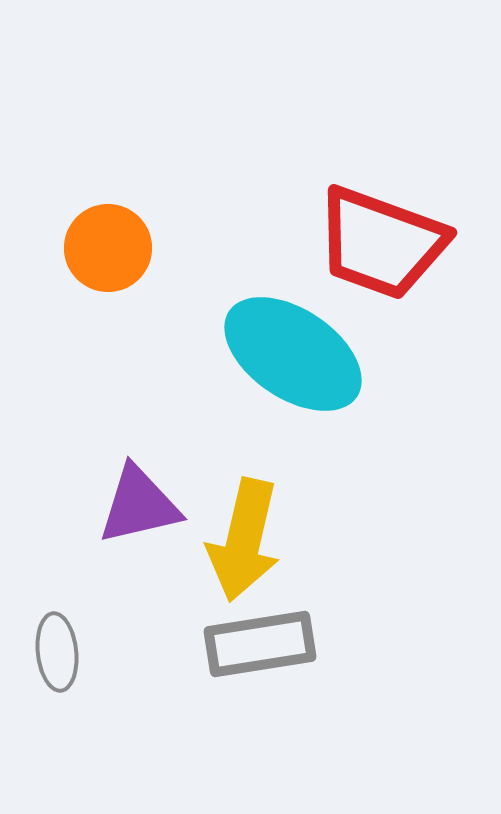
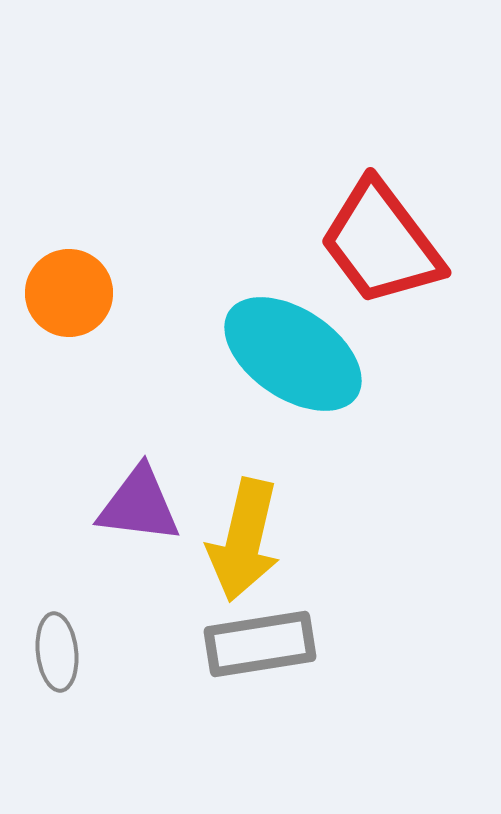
red trapezoid: rotated 33 degrees clockwise
orange circle: moved 39 px left, 45 px down
purple triangle: rotated 20 degrees clockwise
